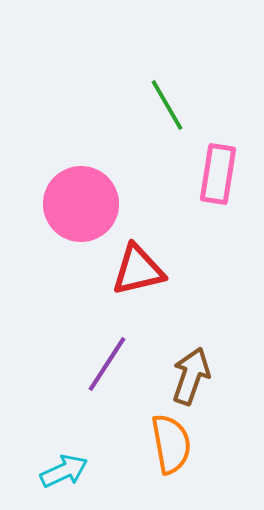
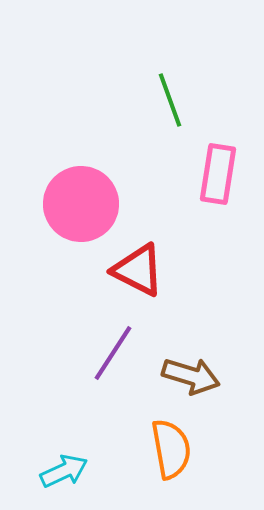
green line: moved 3 px right, 5 px up; rotated 10 degrees clockwise
red triangle: rotated 40 degrees clockwise
purple line: moved 6 px right, 11 px up
brown arrow: rotated 88 degrees clockwise
orange semicircle: moved 5 px down
